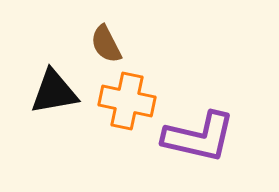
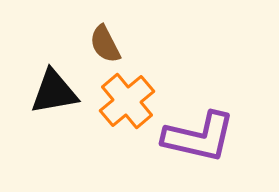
brown semicircle: moved 1 px left
orange cross: rotated 38 degrees clockwise
